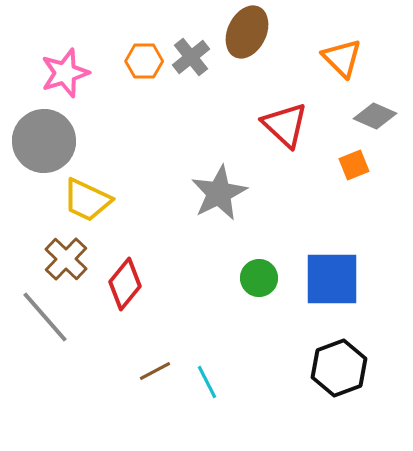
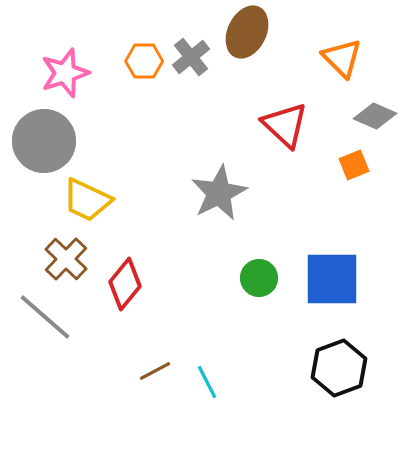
gray line: rotated 8 degrees counterclockwise
